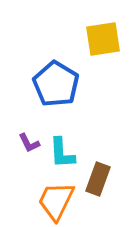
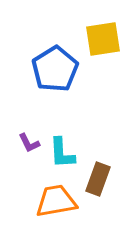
blue pentagon: moved 1 px left, 15 px up; rotated 9 degrees clockwise
orange trapezoid: rotated 54 degrees clockwise
